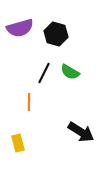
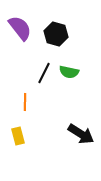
purple semicircle: rotated 112 degrees counterclockwise
green semicircle: moved 1 px left; rotated 18 degrees counterclockwise
orange line: moved 4 px left
black arrow: moved 2 px down
yellow rectangle: moved 7 px up
